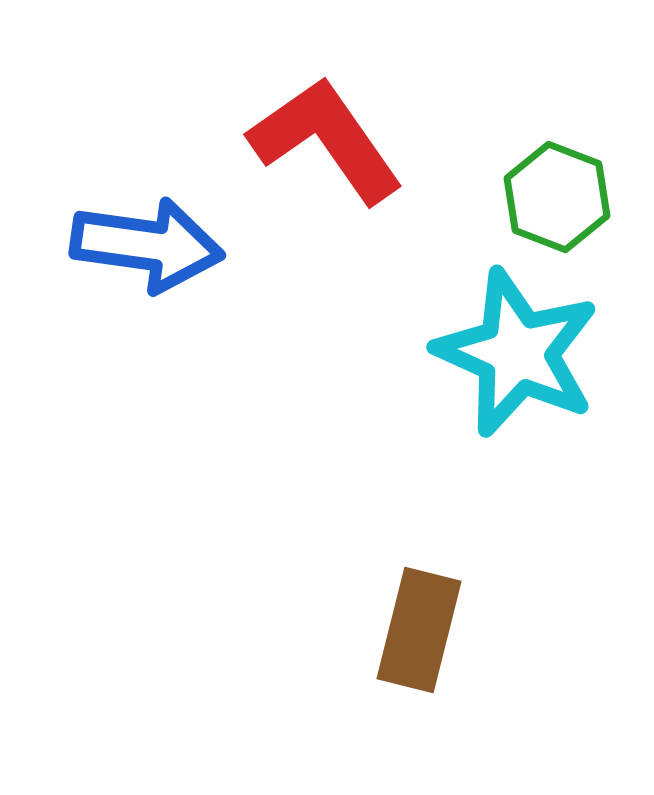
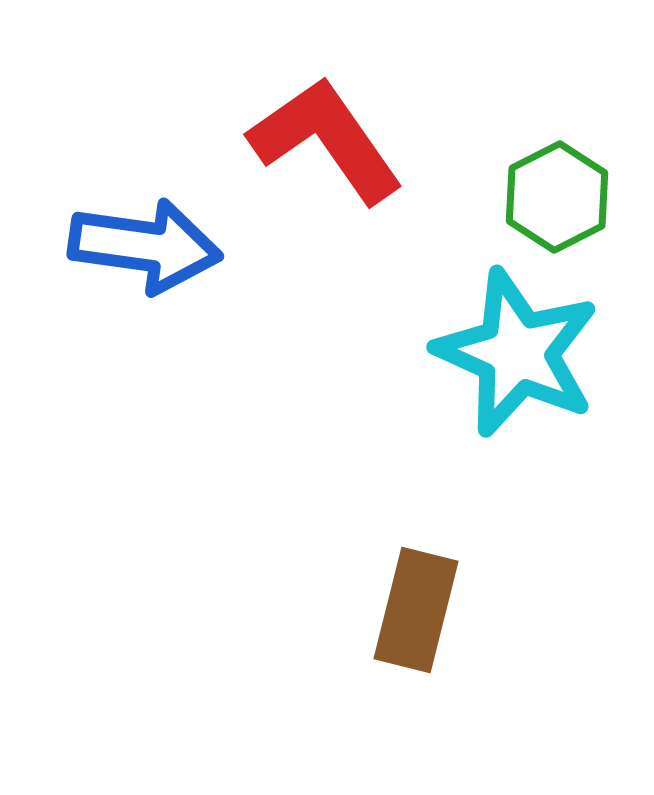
green hexagon: rotated 12 degrees clockwise
blue arrow: moved 2 px left, 1 px down
brown rectangle: moved 3 px left, 20 px up
